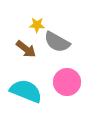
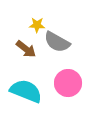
pink circle: moved 1 px right, 1 px down
